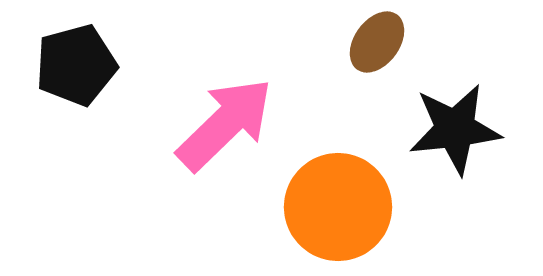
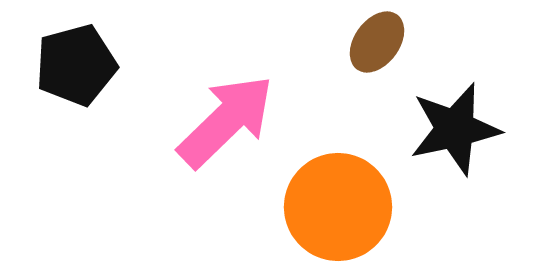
pink arrow: moved 1 px right, 3 px up
black star: rotated 6 degrees counterclockwise
